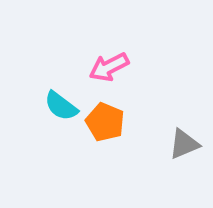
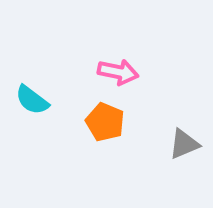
pink arrow: moved 9 px right, 5 px down; rotated 141 degrees counterclockwise
cyan semicircle: moved 29 px left, 6 px up
